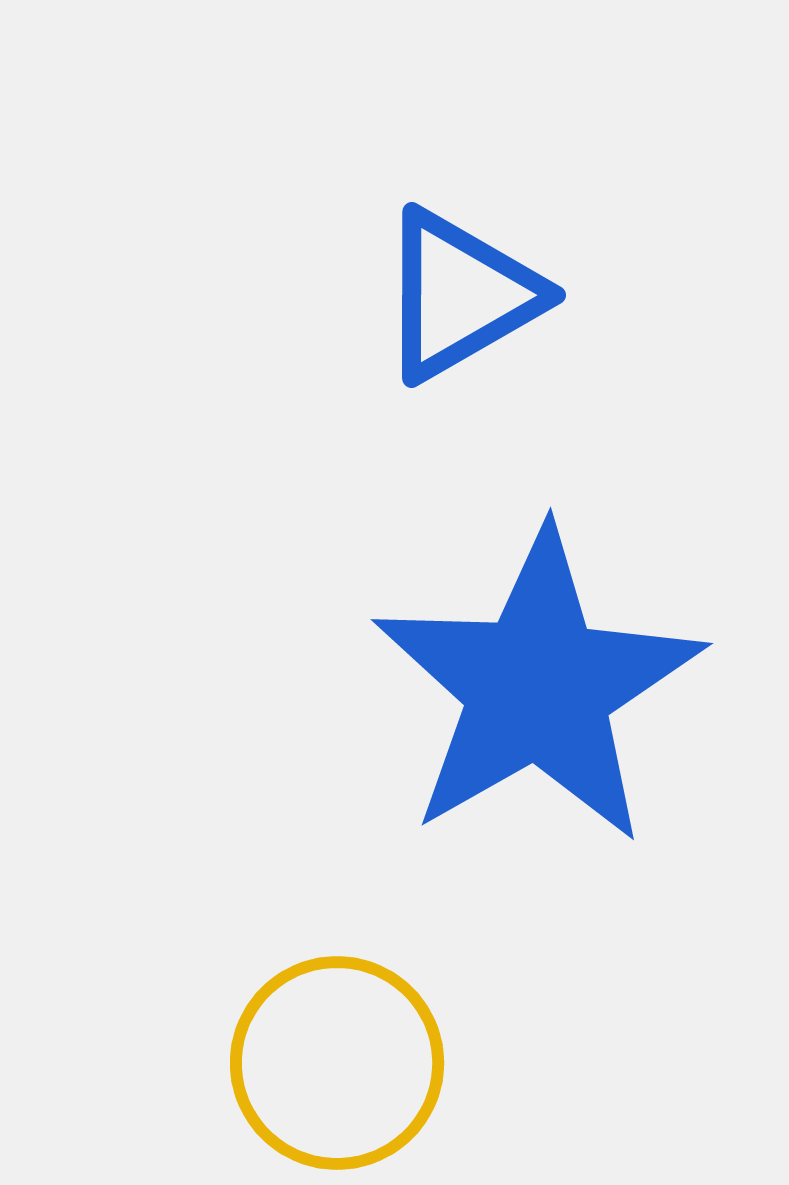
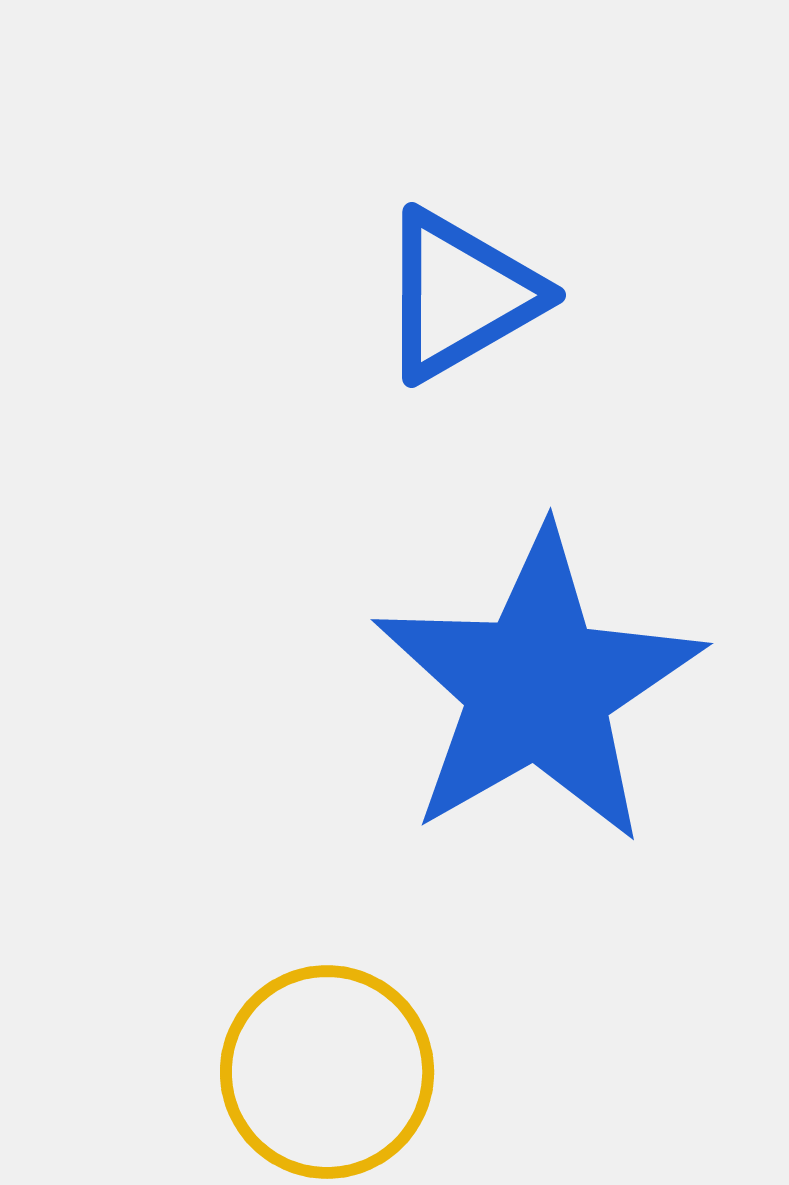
yellow circle: moved 10 px left, 9 px down
